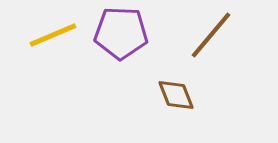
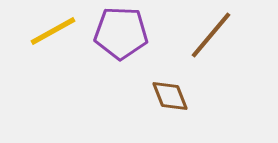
yellow line: moved 4 px up; rotated 6 degrees counterclockwise
brown diamond: moved 6 px left, 1 px down
